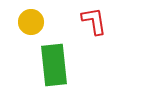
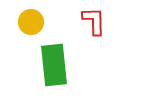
red L-shape: rotated 8 degrees clockwise
